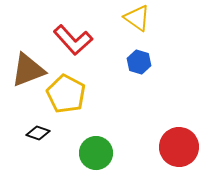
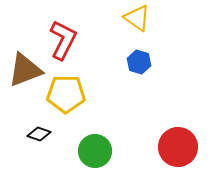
red L-shape: moved 10 px left; rotated 111 degrees counterclockwise
brown triangle: moved 3 px left
yellow pentagon: rotated 27 degrees counterclockwise
black diamond: moved 1 px right, 1 px down
red circle: moved 1 px left
green circle: moved 1 px left, 2 px up
